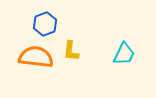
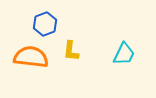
orange semicircle: moved 5 px left
